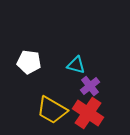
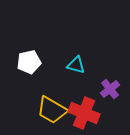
white pentagon: rotated 20 degrees counterclockwise
purple cross: moved 20 px right, 3 px down
red cross: moved 4 px left; rotated 12 degrees counterclockwise
